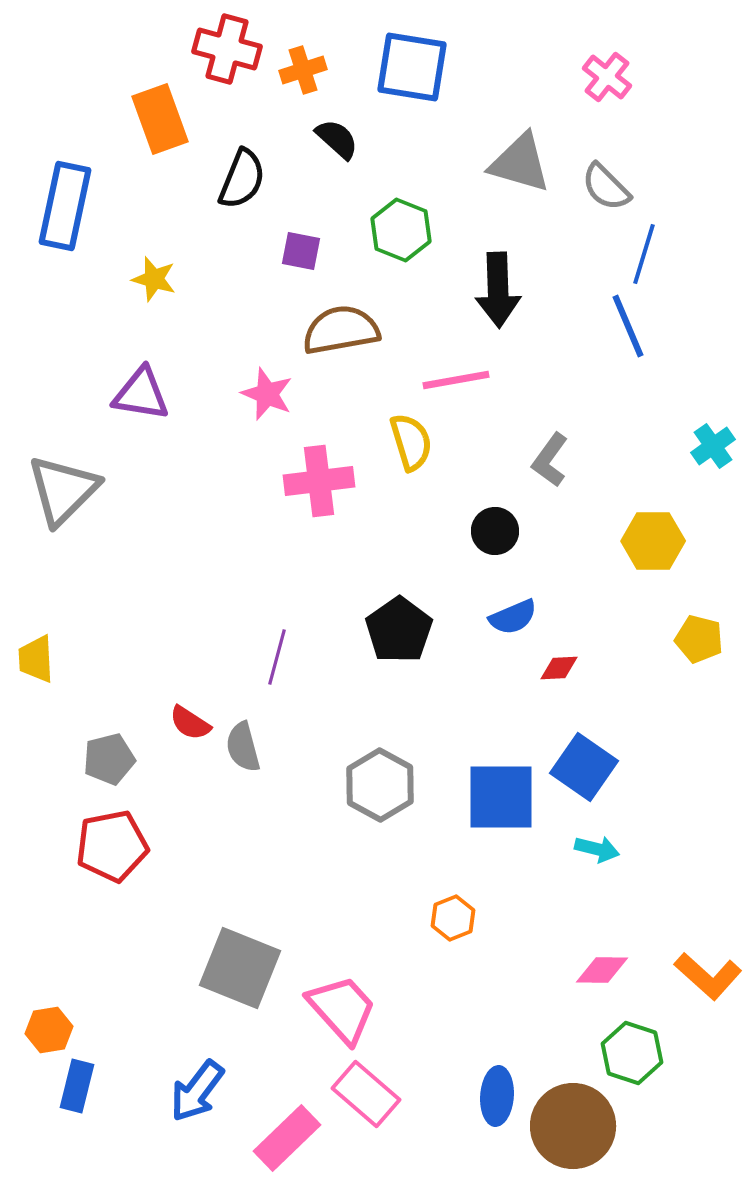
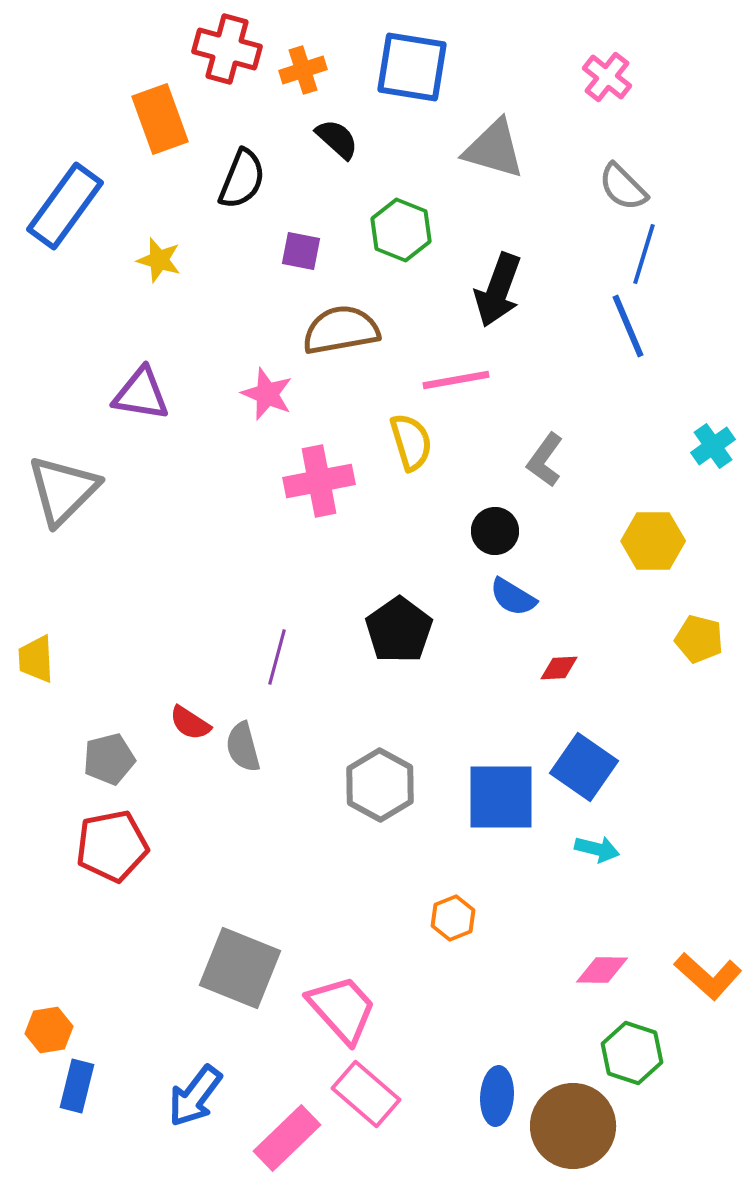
gray triangle at (520, 163): moved 26 px left, 14 px up
gray semicircle at (606, 187): moved 17 px right
blue rectangle at (65, 206): rotated 24 degrees clockwise
yellow star at (154, 279): moved 5 px right, 19 px up
black arrow at (498, 290): rotated 22 degrees clockwise
gray L-shape at (550, 460): moved 5 px left
pink cross at (319, 481): rotated 4 degrees counterclockwise
blue semicircle at (513, 617): moved 20 px up; rotated 54 degrees clockwise
blue arrow at (197, 1091): moved 2 px left, 5 px down
